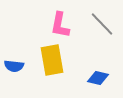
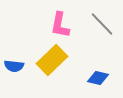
yellow rectangle: rotated 56 degrees clockwise
